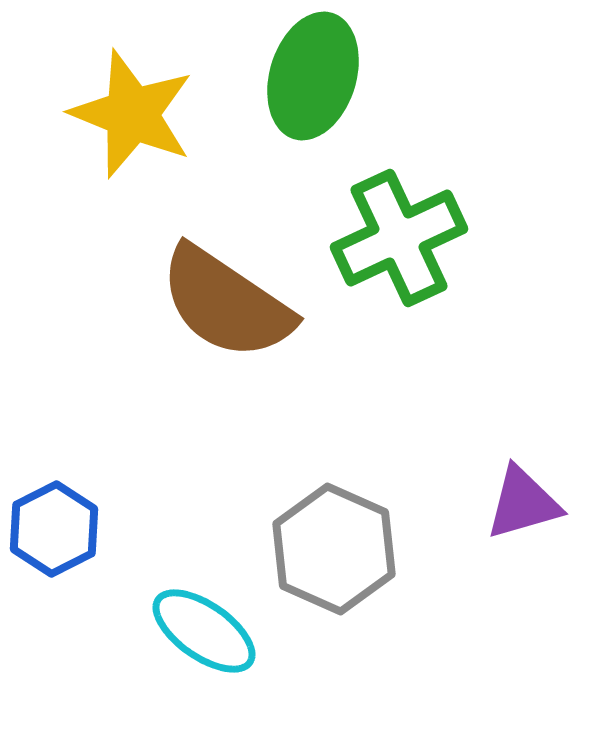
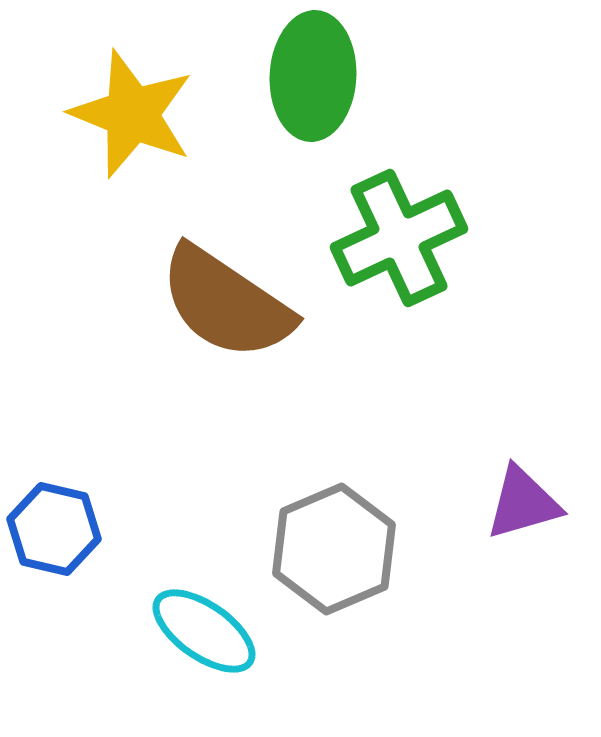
green ellipse: rotated 14 degrees counterclockwise
blue hexagon: rotated 20 degrees counterclockwise
gray hexagon: rotated 13 degrees clockwise
